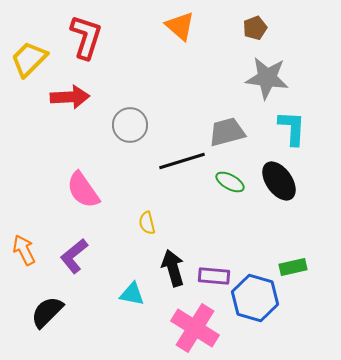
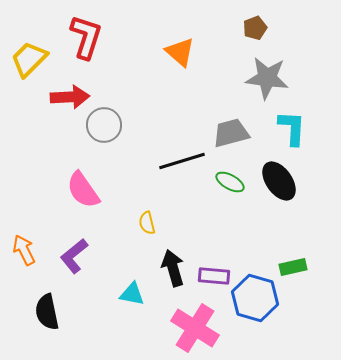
orange triangle: moved 26 px down
gray circle: moved 26 px left
gray trapezoid: moved 4 px right, 1 px down
black semicircle: rotated 57 degrees counterclockwise
